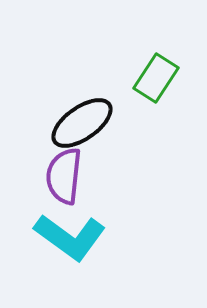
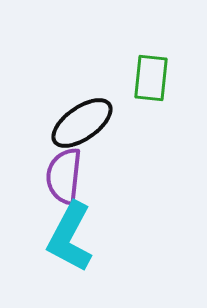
green rectangle: moved 5 px left; rotated 27 degrees counterclockwise
cyan L-shape: rotated 82 degrees clockwise
